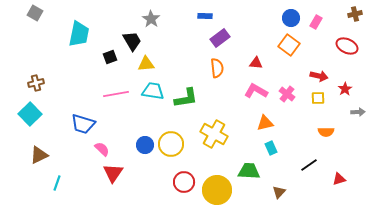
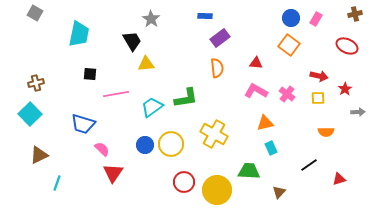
pink rectangle at (316, 22): moved 3 px up
black square at (110, 57): moved 20 px left, 17 px down; rotated 24 degrees clockwise
cyan trapezoid at (153, 91): moved 1 px left, 16 px down; rotated 45 degrees counterclockwise
